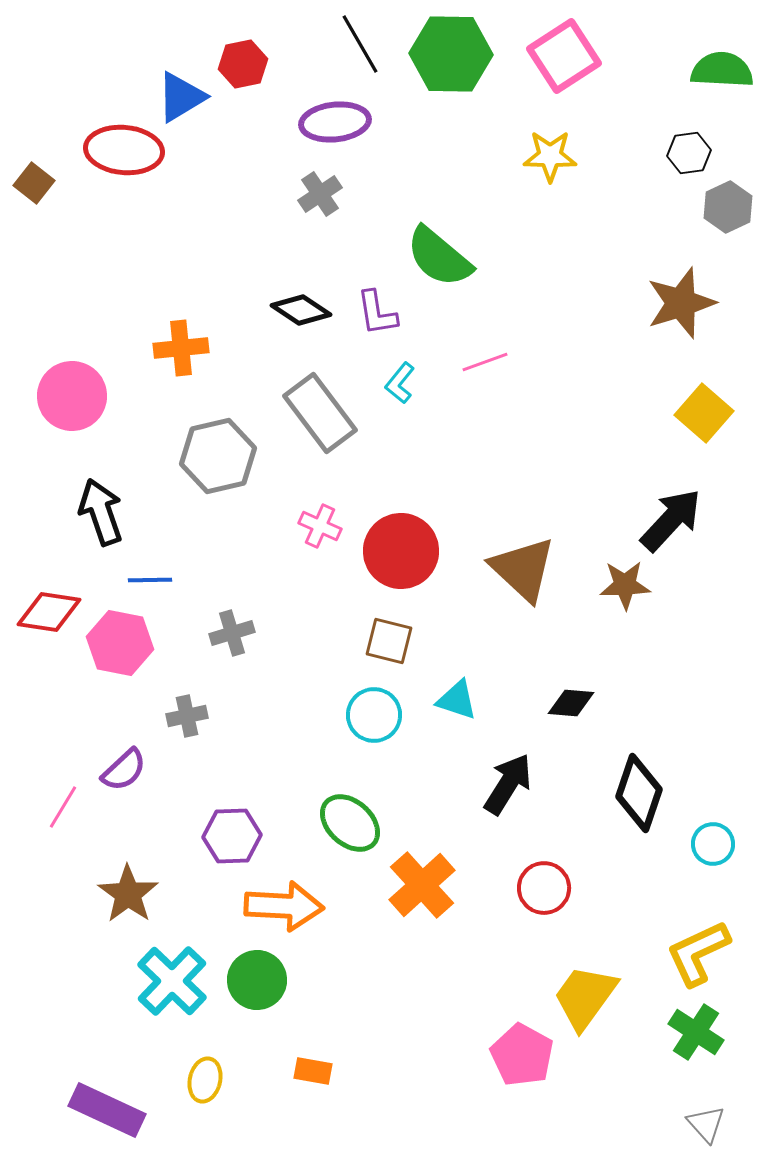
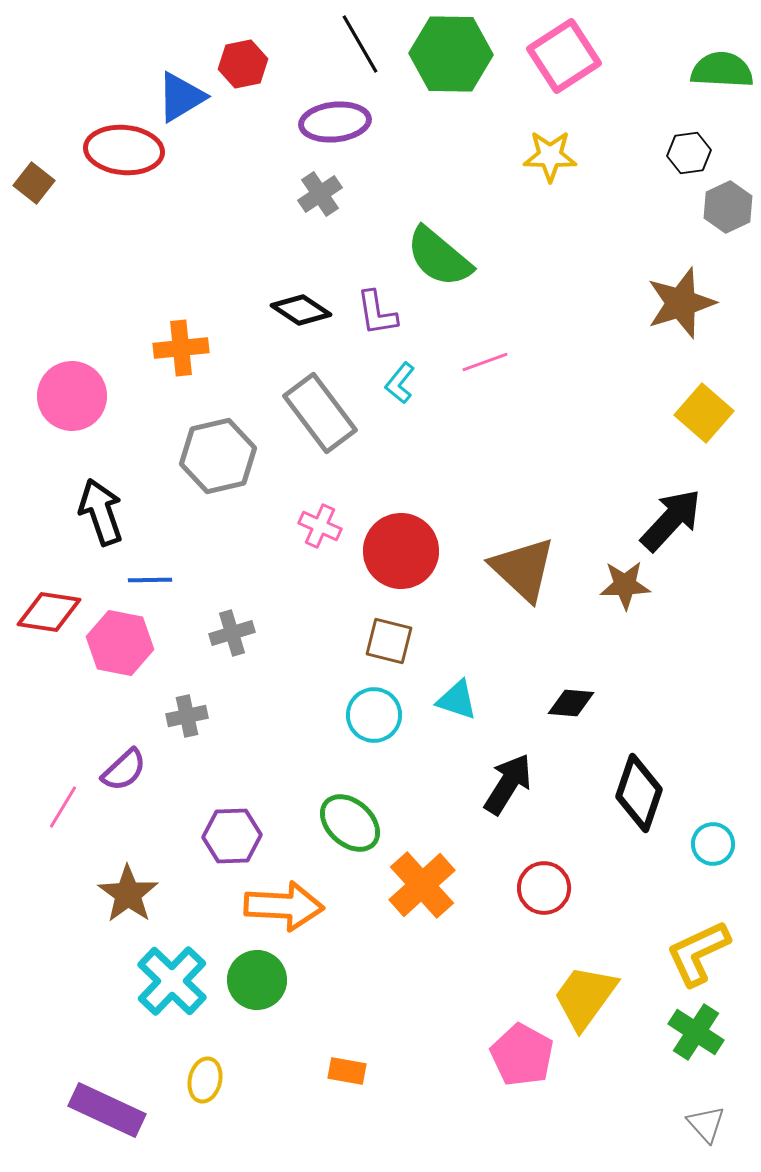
orange rectangle at (313, 1071): moved 34 px right
